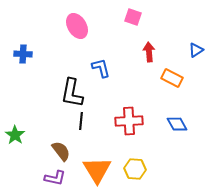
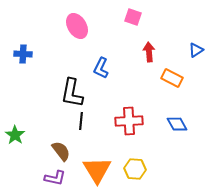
blue L-shape: rotated 140 degrees counterclockwise
